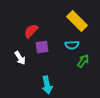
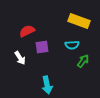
yellow rectangle: moved 2 px right; rotated 25 degrees counterclockwise
red semicircle: moved 4 px left; rotated 21 degrees clockwise
